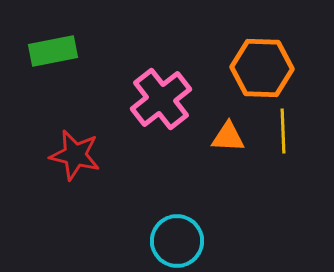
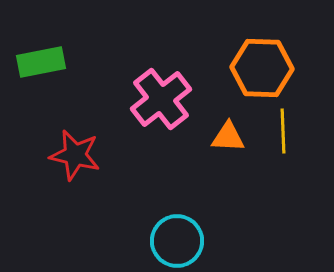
green rectangle: moved 12 px left, 11 px down
